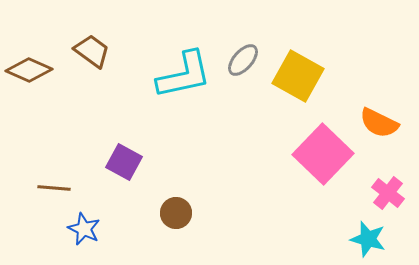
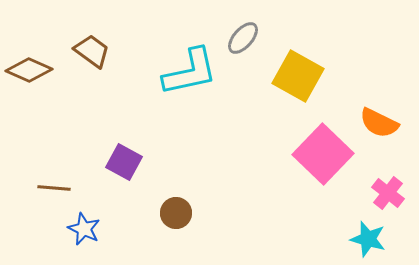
gray ellipse: moved 22 px up
cyan L-shape: moved 6 px right, 3 px up
